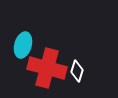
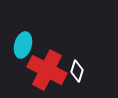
red cross: moved 2 px down; rotated 12 degrees clockwise
